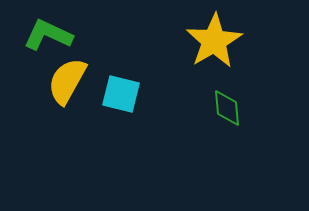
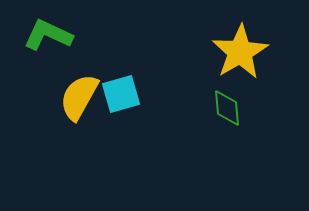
yellow star: moved 26 px right, 11 px down
yellow semicircle: moved 12 px right, 16 px down
cyan square: rotated 30 degrees counterclockwise
